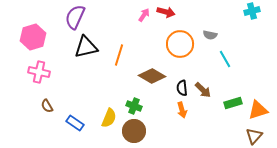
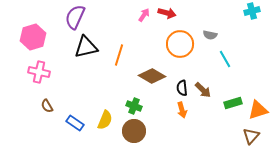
red arrow: moved 1 px right, 1 px down
yellow semicircle: moved 4 px left, 2 px down
brown triangle: moved 3 px left
